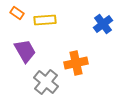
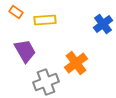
orange rectangle: moved 1 px left, 1 px up
orange cross: rotated 25 degrees counterclockwise
gray cross: rotated 30 degrees clockwise
